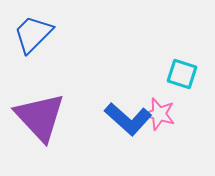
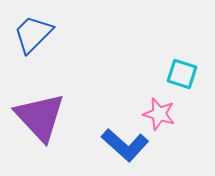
blue L-shape: moved 3 px left, 26 px down
